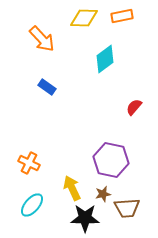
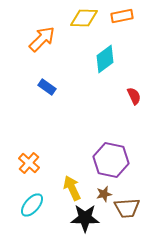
orange arrow: rotated 92 degrees counterclockwise
red semicircle: moved 11 px up; rotated 114 degrees clockwise
orange cross: rotated 15 degrees clockwise
brown star: moved 1 px right
